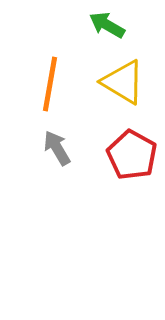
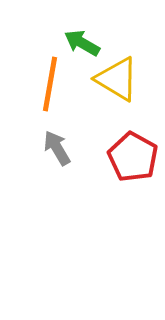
green arrow: moved 25 px left, 18 px down
yellow triangle: moved 6 px left, 3 px up
red pentagon: moved 1 px right, 2 px down
